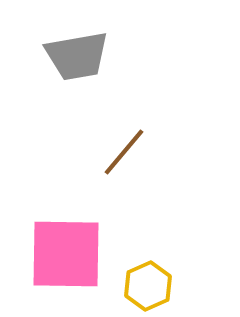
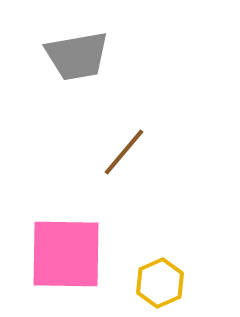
yellow hexagon: moved 12 px right, 3 px up
